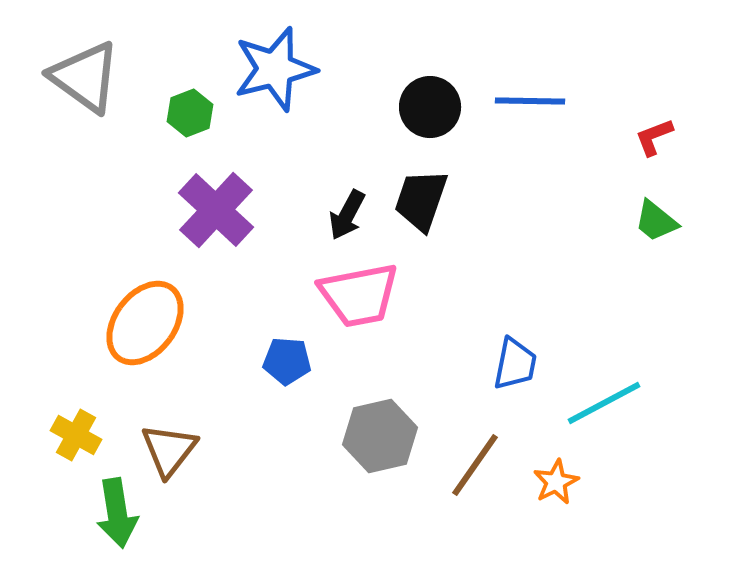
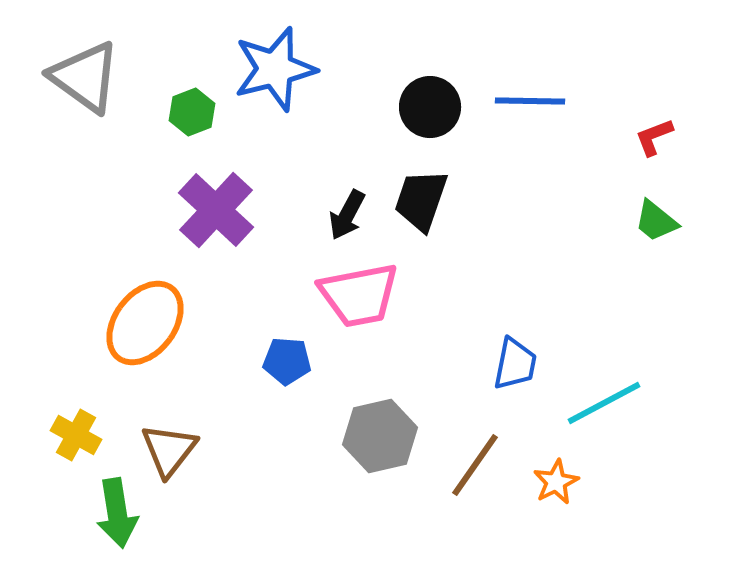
green hexagon: moved 2 px right, 1 px up
